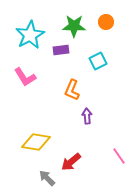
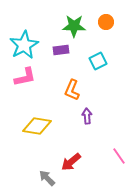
cyan star: moved 6 px left, 10 px down
pink L-shape: rotated 70 degrees counterclockwise
yellow diamond: moved 1 px right, 16 px up
